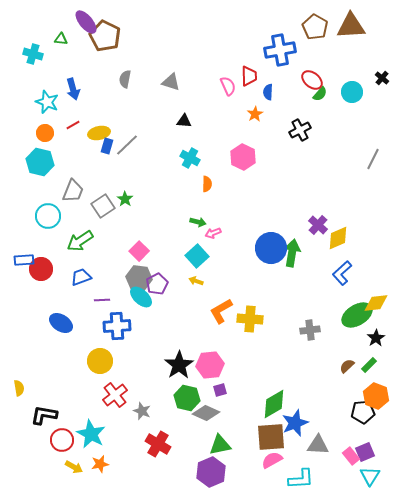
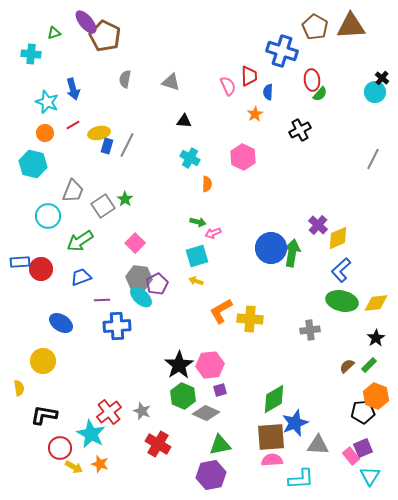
green triangle at (61, 39): moved 7 px left, 6 px up; rotated 24 degrees counterclockwise
blue cross at (280, 50): moved 2 px right, 1 px down; rotated 28 degrees clockwise
cyan cross at (33, 54): moved 2 px left; rotated 12 degrees counterclockwise
red ellipse at (312, 80): rotated 45 degrees clockwise
cyan circle at (352, 92): moved 23 px right
gray line at (127, 145): rotated 20 degrees counterclockwise
cyan hexagon at (40, 162): moved 7 px left, 2 px down
pink square at (139, 251): moved 4 px left, 8 px up
cyan square at (197, 256): rotated 25 degrees clockwise
blue rectangle at (24, 260): moved 4 px left, 2 px down
blue L-shape at (342, 273): moved 1 px left, 3 px up
green ellipse at (357, 315): moved 15 px left, 14 px up; rotated 44 degrees clockwise
yellow circle at (100, 361): moved 57 px left
red cross at (115, 395): moved 6 px left, 17 px down
green hexagon at (187, 398): moved 4 px left, 2 px up; rotated 10 degrees clockwise
green diamond at (274, 404): moved 5 px up
red circle at (62, 440): moved 2 px left, 8 px down
purple square at (365, 452): moved 2 px left, 4 px up
pink semicircle at (272, 460): rotated 25 degrees clockwise
orange star at (100, 464): rotated 30 degrees clockwise
purple hexagon at (211, 472): moved 3 px down; rotated 12 degrees clockwise
